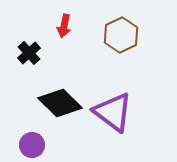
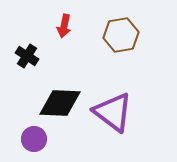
brown hexagon: rotated 16 degrees clockwise
black cross: moved 2 px left, 3 px down; rotated 15 degrees counterclockwise
black diamond: rotated 42 degrees counterclockwise
purple circle: moved 2 px right, 6 px up
